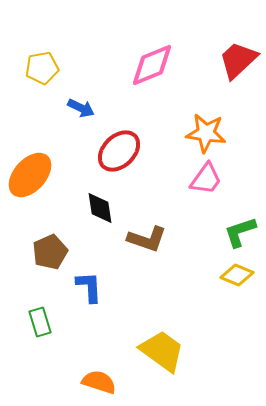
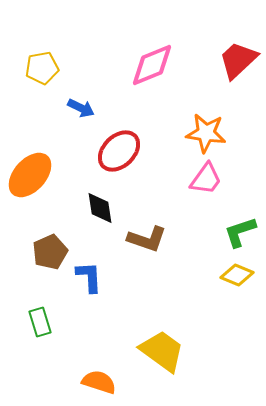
blue L-shape: moved 10 px up
